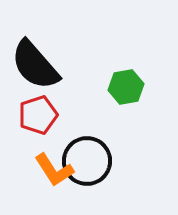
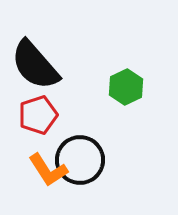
green hexagon: rotated 16 degrees counterclockwise
black circle: moved 7 px left, 1 px up
orange L-shape: moved 6 px left
